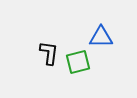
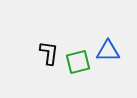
blue triangle: moved 7 px right, 14 px down
